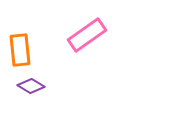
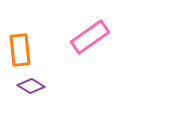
pink rectangle: moved 3 px right, 2 px down
